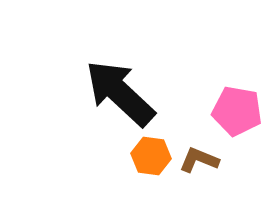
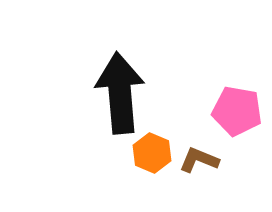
black arrow: rotated 42 degrees clockwise
orange hexagon: moved 1 px right, 3 px up; rotated 15 degrees clockwise
